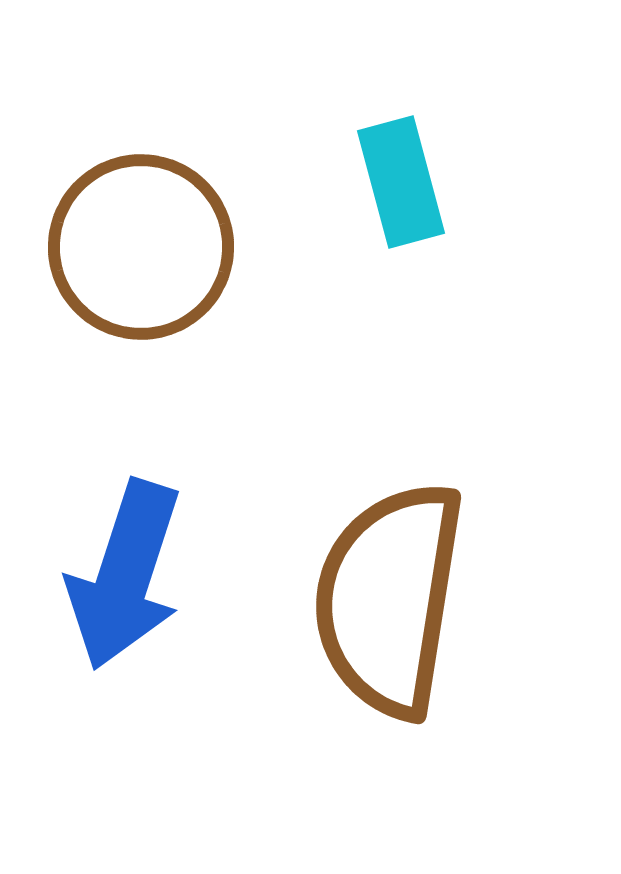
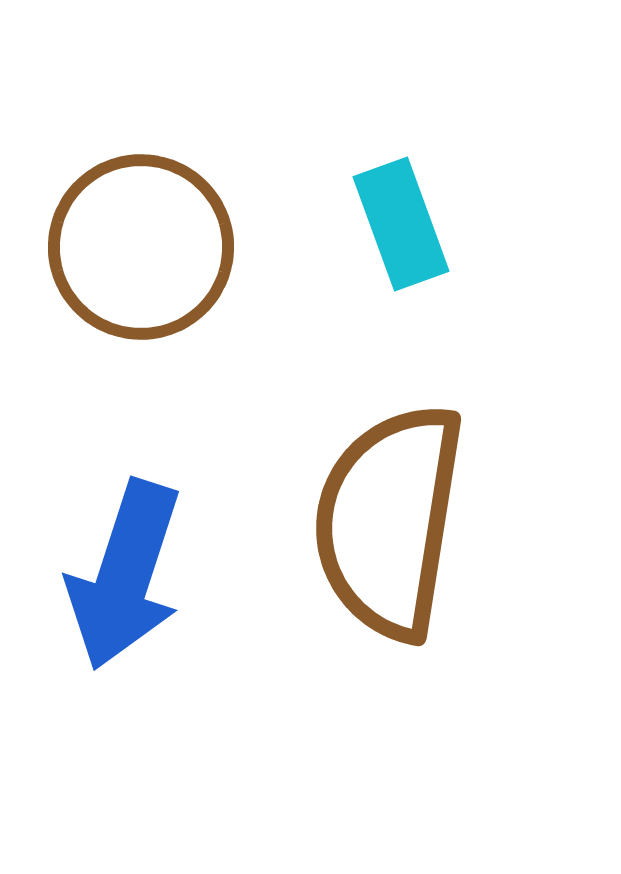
cyan rectangle: moved 42 px down; rotated 5 degrees counterclockwise
brown semicircle: moved 78 px up
